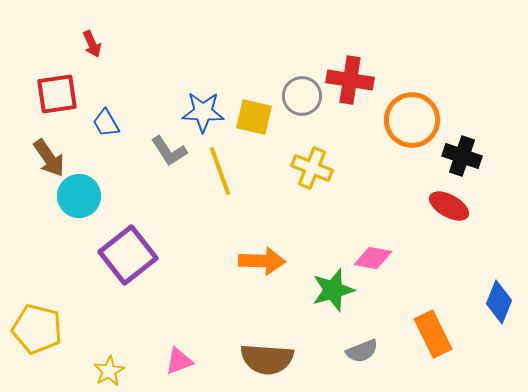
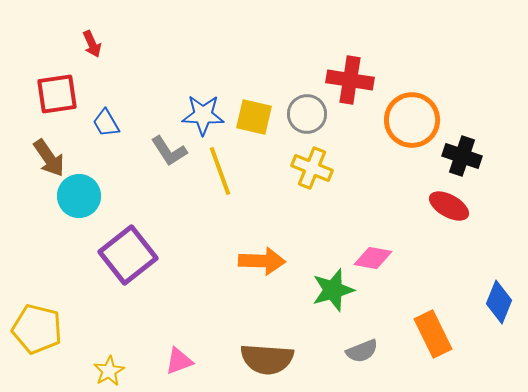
gray circle: moved 5 px right, 18 px down
blue star: moved 3 px down
